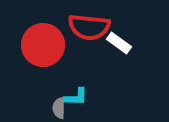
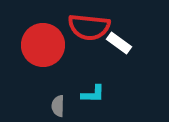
cyan L-shape: moved 17 px right, 3 px up
gray semicircle: moved 1 px left, 2 px up
